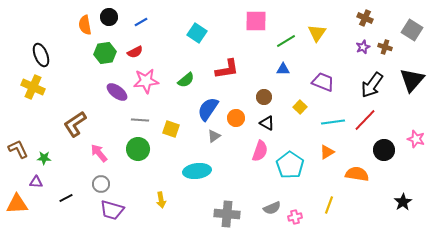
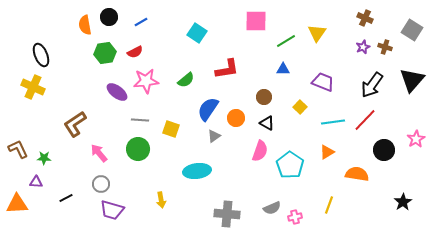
pink star at (416, 139): rotated 24 degrees clockwise
